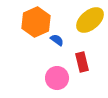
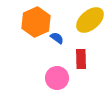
blue semicircle: moved 2 px up
red rectangle: moved 1 px left, 3 px up; rotated 12 degrees clockwise
